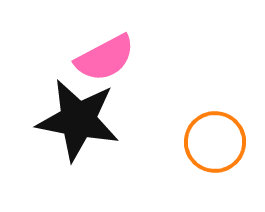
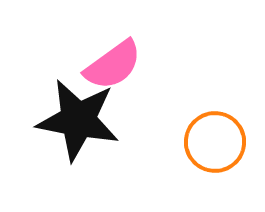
pink semicircle: moved 8 px right, 7 px down; rotated 8 degrees counterclockwise
